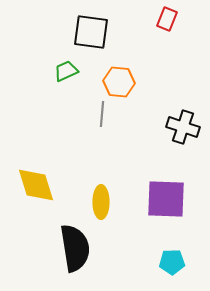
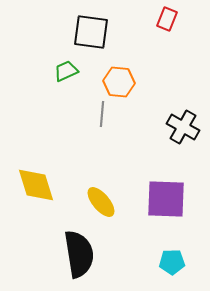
black cross: rotated 12 degrees clockwise
yellow ellipse: rotated 40 degrees counterclockwise
black semicircle: moved 4 px right, 6 px down
